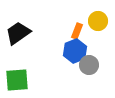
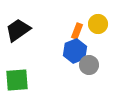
yellow circle: moved 3 px down
black trapezoid: moved 3 px up
